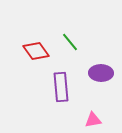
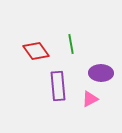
green line: moved 1 px right, 2 px down; rotated 30 degrees clockwise
purple rectangle: moved 3 px left, 1 px up
pink triangle: moved 3 px left, 21 px up; rotated 18 degrees counterclockwise
